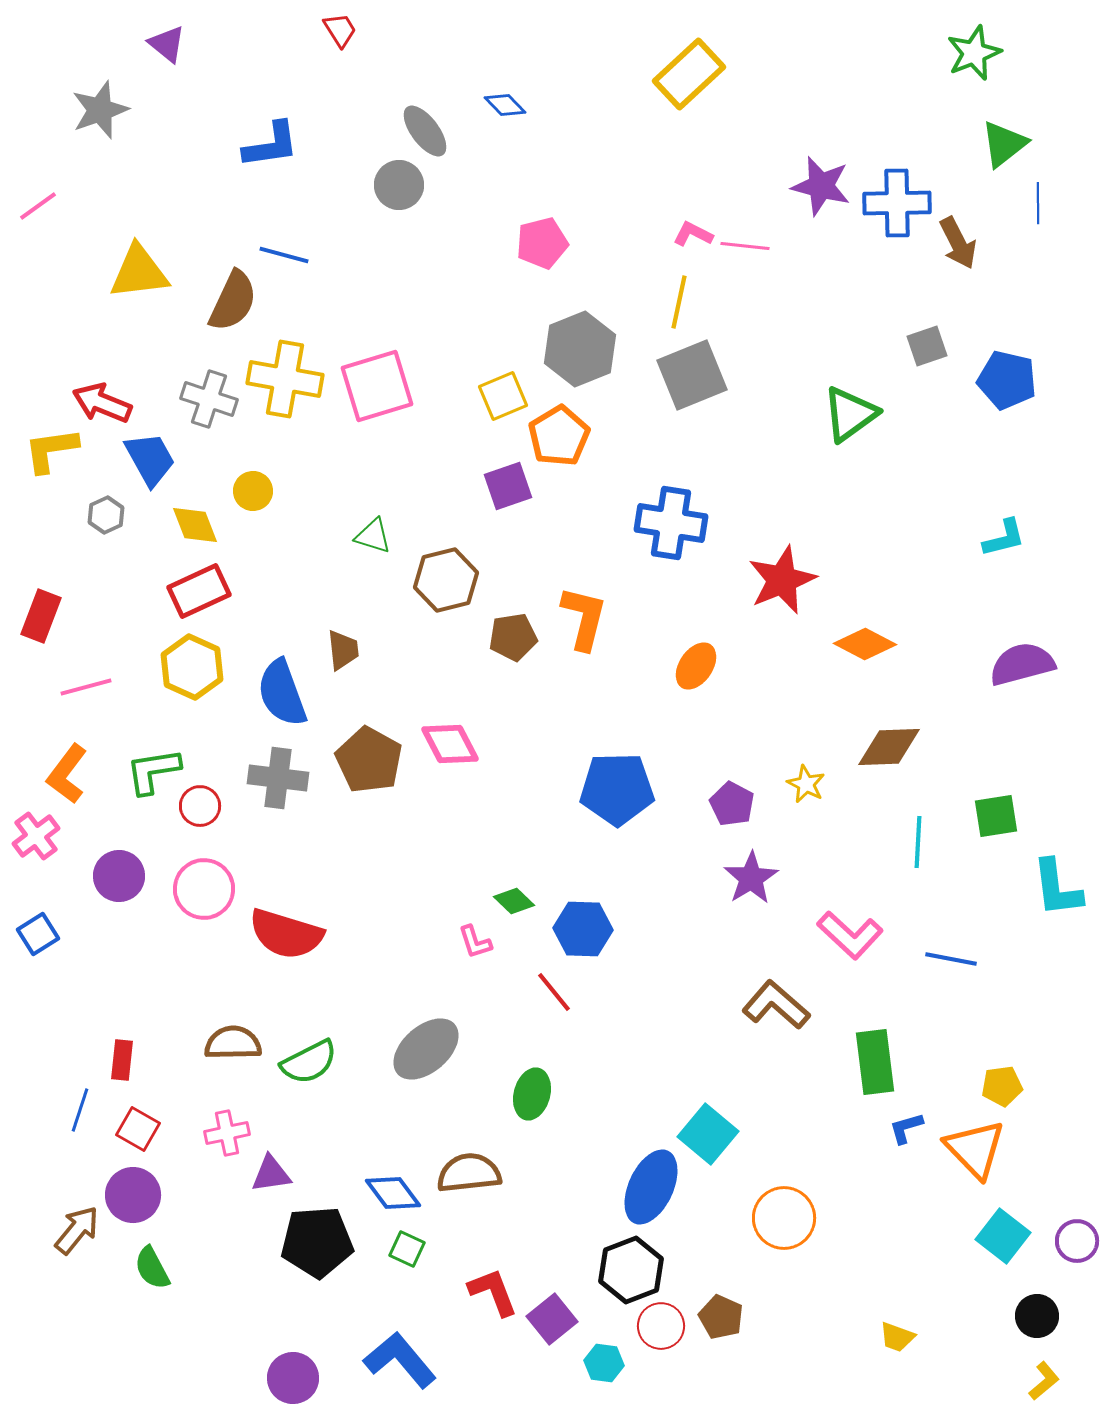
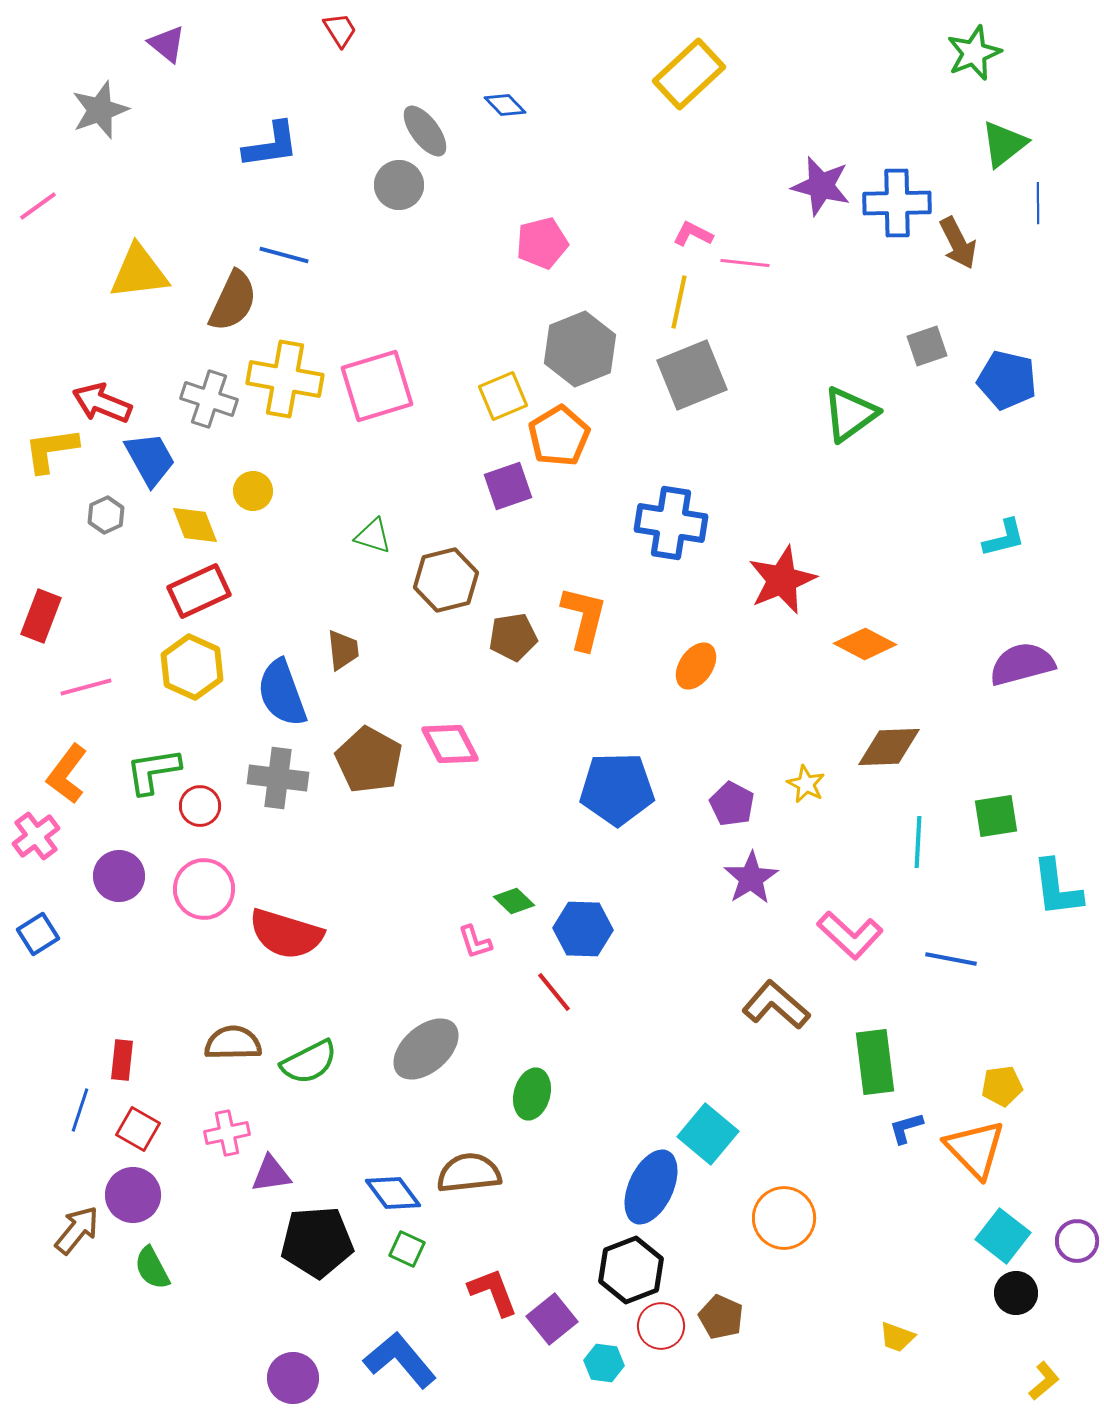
pink line at (745, 246): moved 17 px down
black circle at (1037, 1316): moved 21 px left, 23 px up
